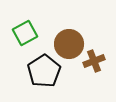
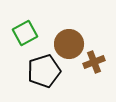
brown cross: moved 1 px down
black pentagon: rotated 16 degrees clockwise
